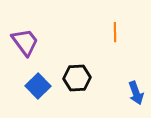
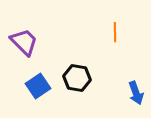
purple trapezoid: moved 1 px left; rotated 8 degrees counterclockwise
black hexagon: rotated 12 degrees clockwise
blue square: rotated 10 degrees clockwise
